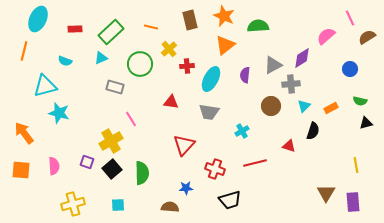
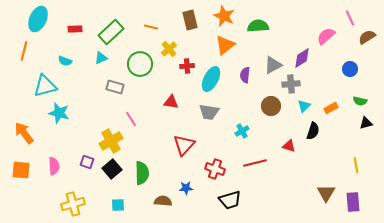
brown semicircle at (170, 207): moved 7 px left, 6 px up
